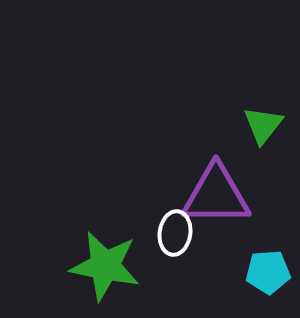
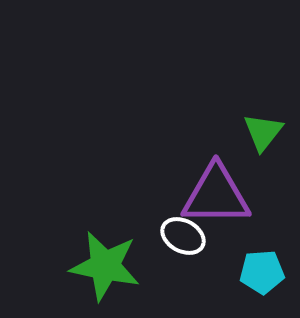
green triangle: moved 7 px down
white ellipse: moved 8 px right, 3 px down; rotated 69 degrees counterclockwise
cyan pentagon: moved 6 px left
